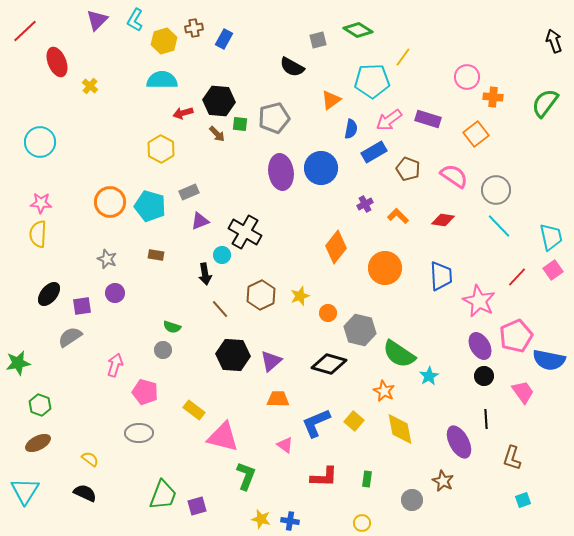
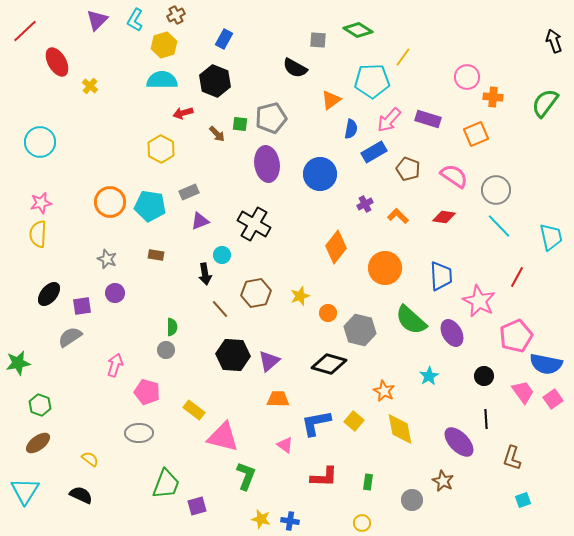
brown cross at (194, 28): moved 18 px left, 13 px up; rotated 18 degrees counterclockwise
gray square at (318, 40): rotated 18 degrees clockwise
yellow hexagon at (164, 41): moved 4 px down
red ellipse at (57, 62): rotated 8 degrees counterclockwise
black semicircle at (292, 67): moved 3 px right, 1 px down
black hexagon at (219, 101): moved 4 px left, 20 px up; rotated 16 degrees clockwise
gray pentagon at (274, 118): moved 3 px left
pink arrow at (389, 120): rotated 12 degrees counterclockwise
orange square at (476, 134): rotated 15 degrees clockwise
blue circle at (321, 168): moved 1 px left, 6 px down
purple ellipse at (281, 172): moved 14 px left, 8 px up
pink star at (41, 203): rotated 15 degrees counterclockwise
cyan pentagon at (150, 206): rotated 8 degrees counterclockwise
red diamond at (443, 220): moved 1 px right, 3 px up
black cross at (245, 232): moved 9 px right, 8 px up
pink square at (553, 270): moved 129 px down
red line at (517, 277): rotated 15 degrees counterclockwise
brown hexagon at (261, 295): moved 5 px left, 2 px up; rotated 16 degrees clockwise
green semicircle at (172, 327): rotated 108 degrees counterclockwise
purple ellipse at (480, 346): moved 28 px left, 13 px up
gray circle at (163, 350): moved 3 px right
green semicircle at (399, 354): moved 12 px right, 34 px up; rotated 8 degrees clockwise
blue semicircle at (549, 360): moved 3 px left, 4 px down
purple triangle at (271, 361): moved 2 px left
pink pentagon at (145, 392): moved 2 px right
blue L-shape at (316, 423): rotated 12 degrees clockwise
purple ellipse at (459, 442): rotated 16 degrees counterclockwise
brown ellipse at (38, 443): rotated 10 degrees counterclockwise
green rectangle at (367, 479): moved 1 px right, 3 px down
black semicircle at (85, 493): moved 4 px left, 2 px down
green trapezoid at (163, 495): moved 3 px right, 11 px up
